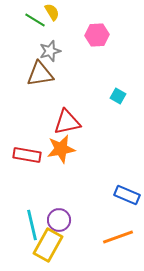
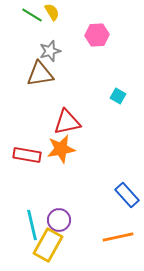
green line: moved 3 px left, 5 px up
blue rectangle: rotated 25 degrees clockwise
orange line: rotated 8 degrees clockwise
